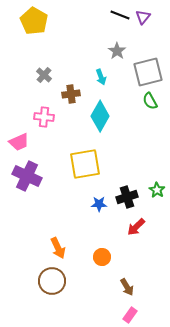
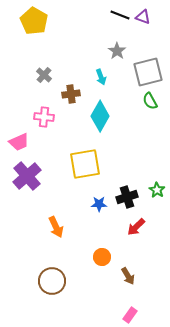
purple triangle: rotated 49 degrees counterclockwise
purple cross: rotated 24 degrees clockwise
orange arrow: moved 2 px left, 21 px up
brown arrow: moved 1 px right, 11 px up
